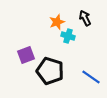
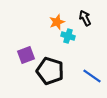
blue line: moved 1 px right, 1 px up
